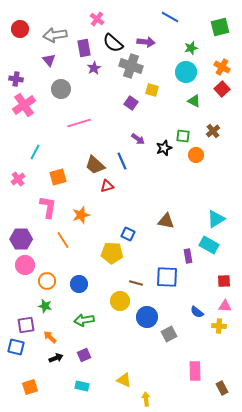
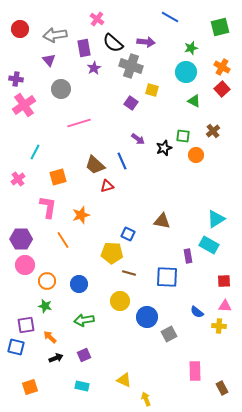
brown triangle at (166, 221): moved 4 px left
brown line at (136, 283): moved 7 px left, 10 px up
yellow arrow at (146, 399): rotated 16 degrees counterclockwise
